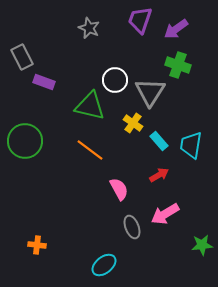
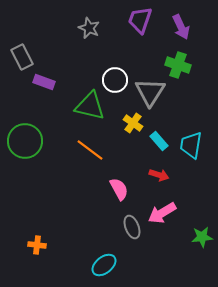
purple arrow: moved 5 px right, 2 px up; rotated 80 degrees counterclockwise
red arrow: rotated 48 degrees clockwise
pink arrow: moved 3 px left, 1 px up
green star: moved 8 px up
